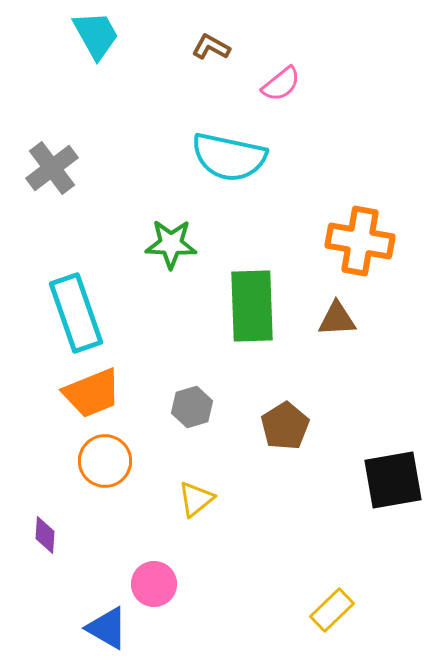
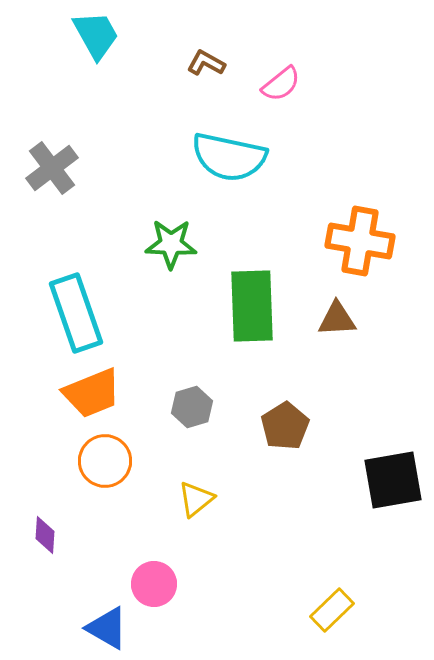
brown L-shape: moved 5 px left, 16 px down
